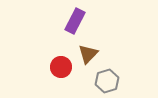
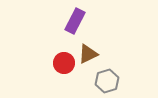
brown triangle: rotated 20 degrees clockwise
red circle: moved 3 px right, 4 px up
